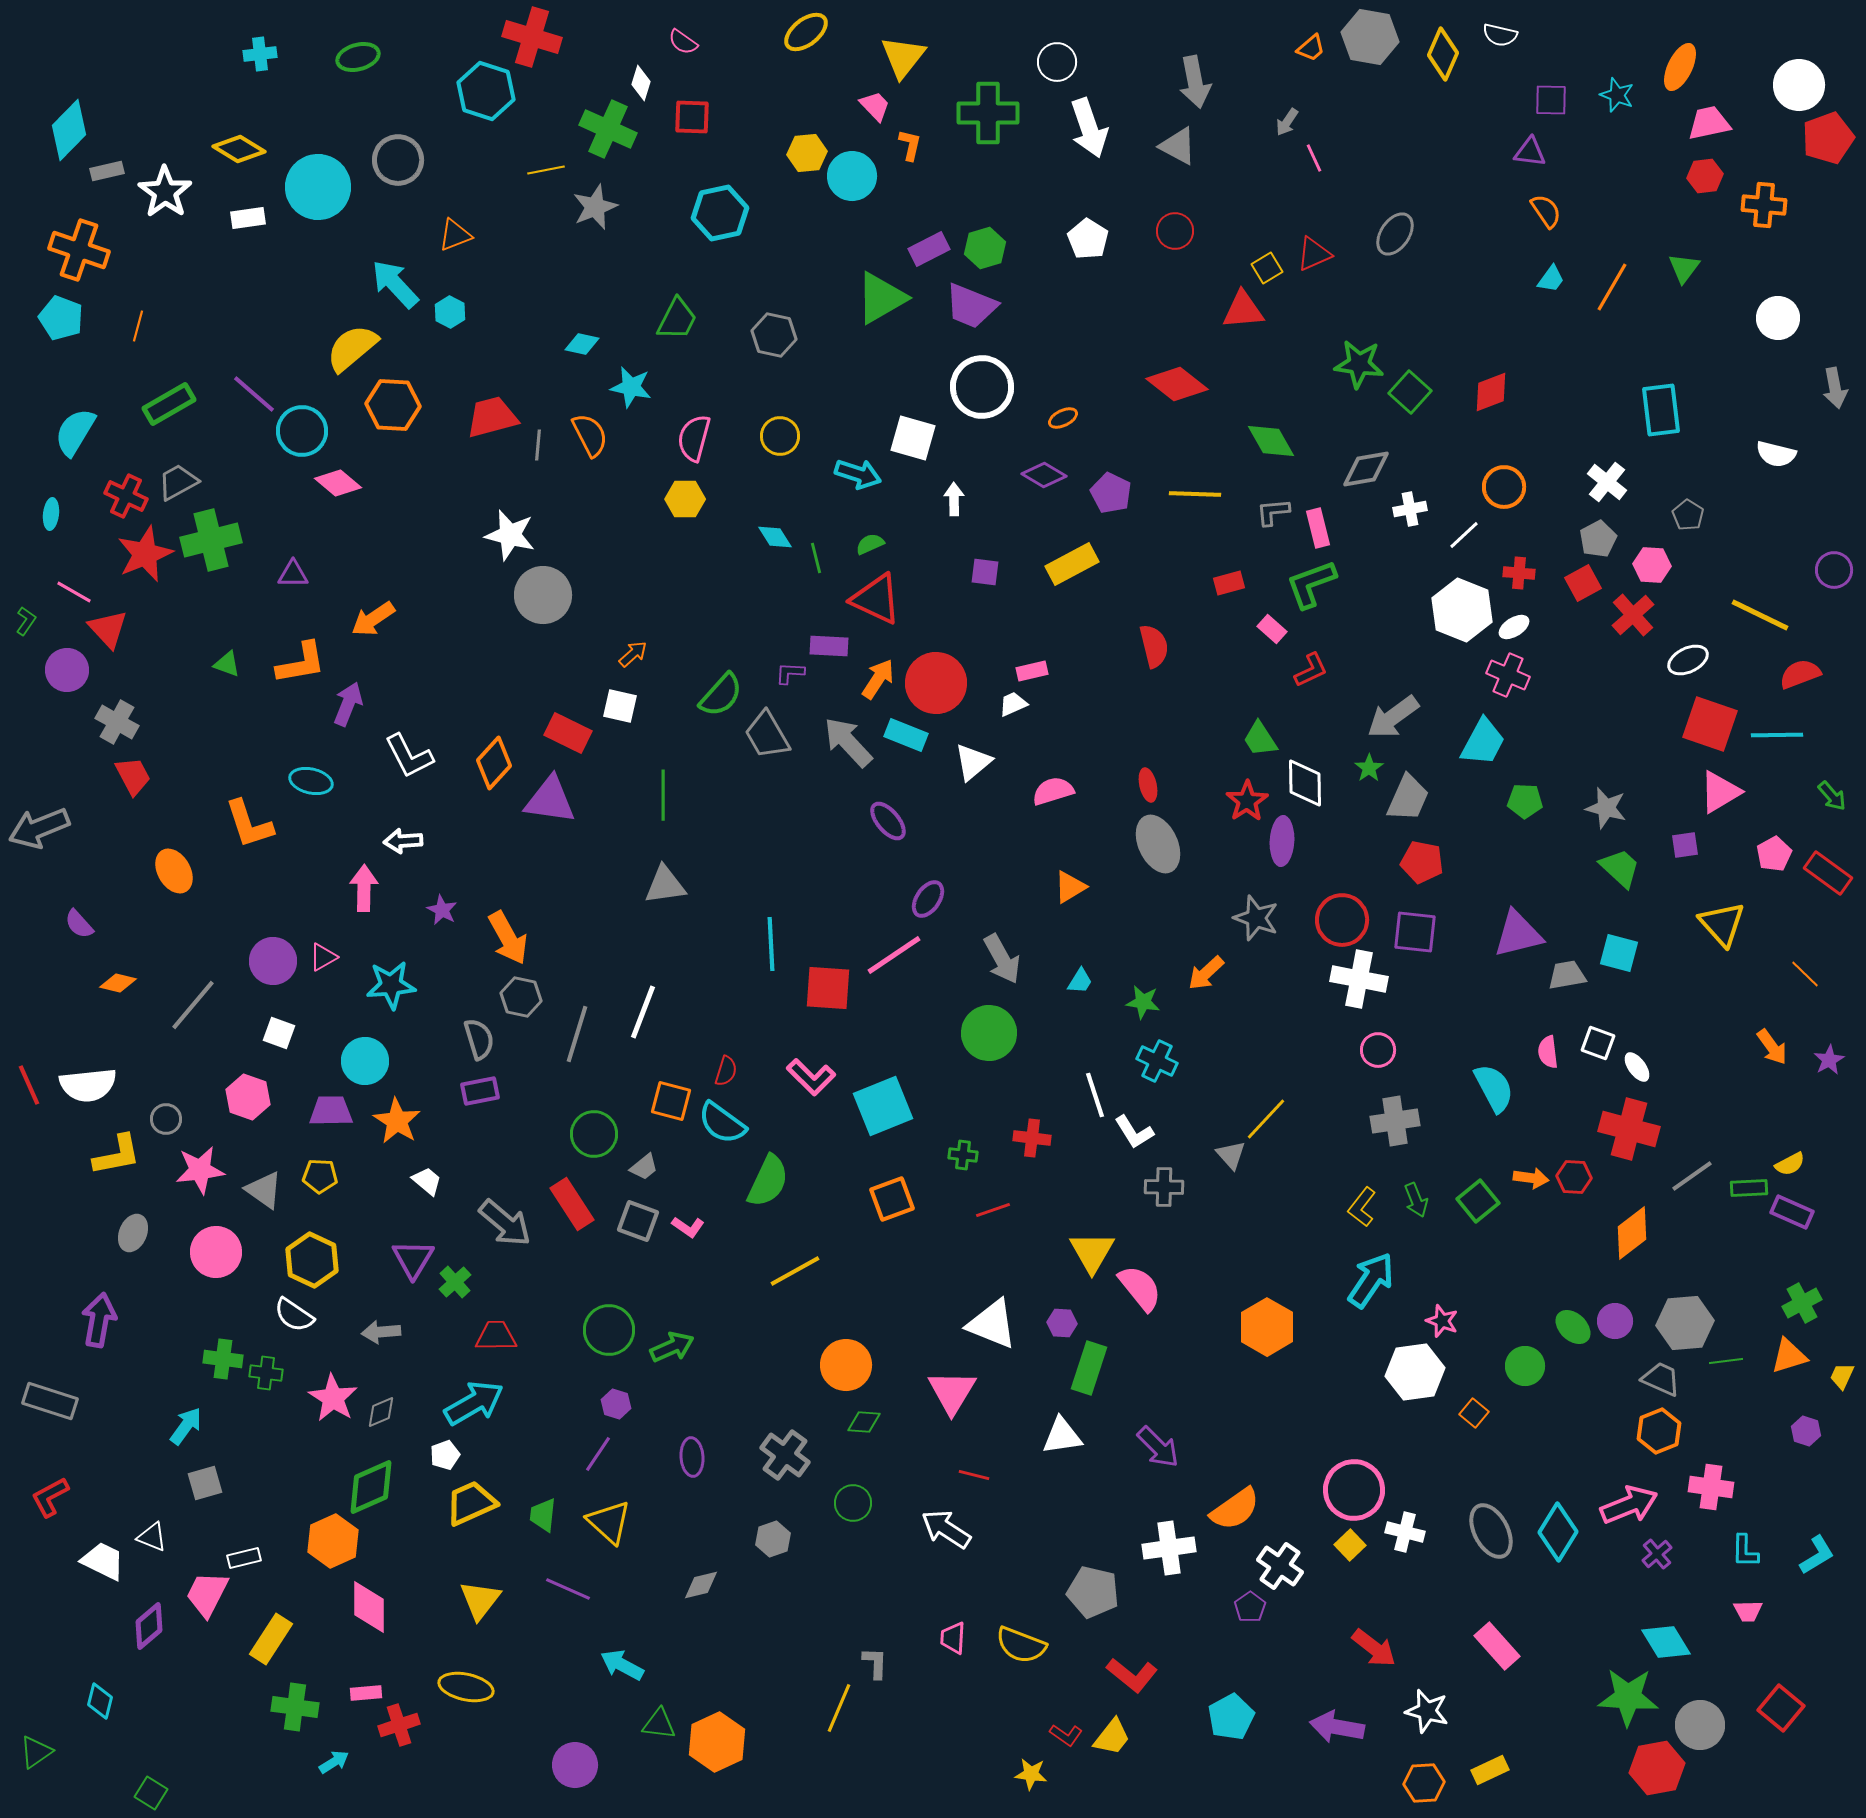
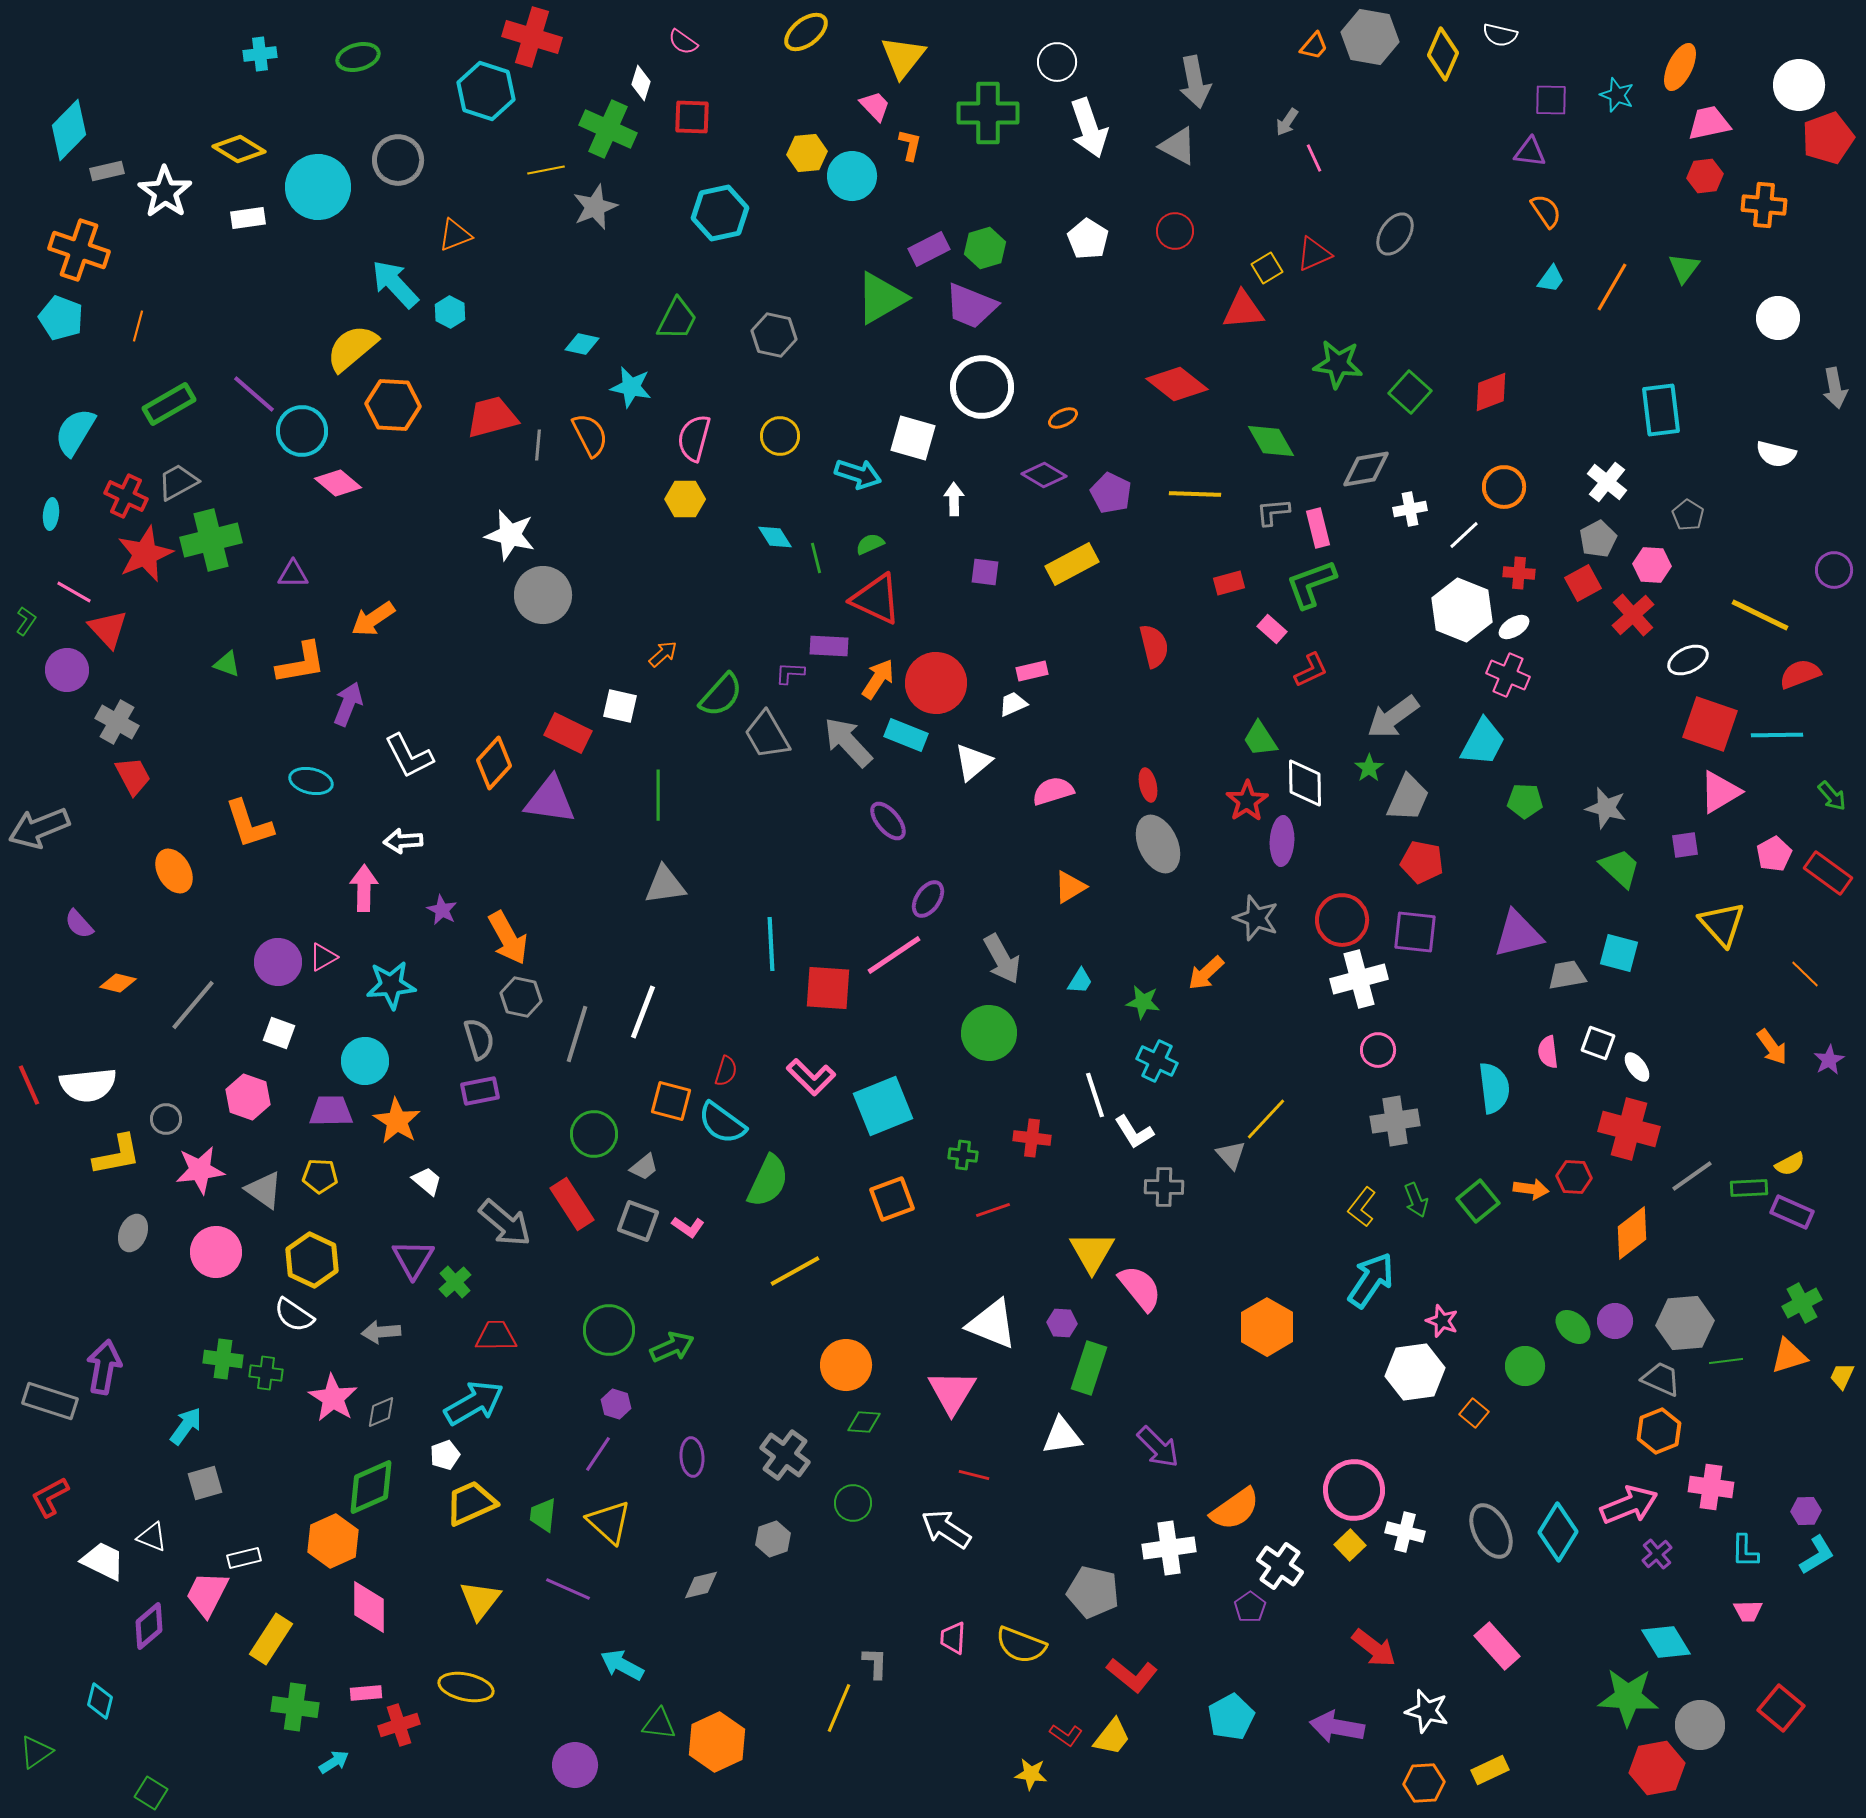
orange trapezoid at (1311, 48): moved 3 px right, 2 px up; rotated 8 degrees counterclockwise
green star at (1359, 364): moved 21 px left
orange arrow at (633, 654): moved 30 px right
green line at (663, 795): moved 5 px left
purple circle at (273, 961): moved 5 px right, 1 px down
white cross at (1359, 979): rotated 26 degrees counterclockwise
cyan semicircle at (1494, 1088): rotated 21 degrees clockwise
orange arrow at (1531, 1178): moved 11 px down
purple arrow at (99, 1320): moved 5 px right, 47 px down
purple hexagon at (1806, 1431): moved 80 px down; rotated 20 degrees counterclockwise
